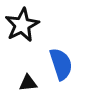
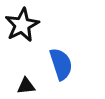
black triangle: moved 2 px left, 3 px down
